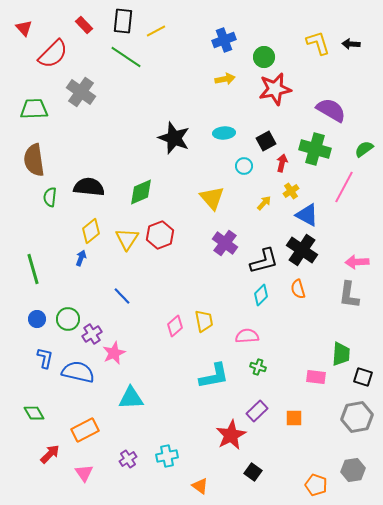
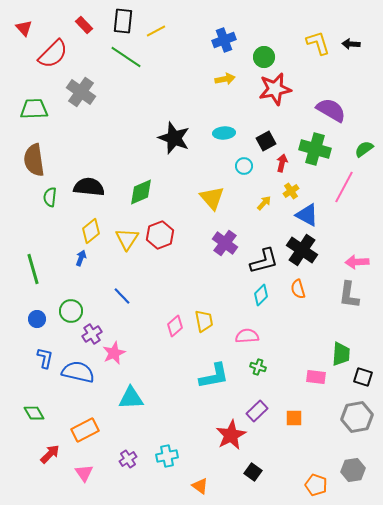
green circle at (68, 319): moved 3 px right, 8 px up
